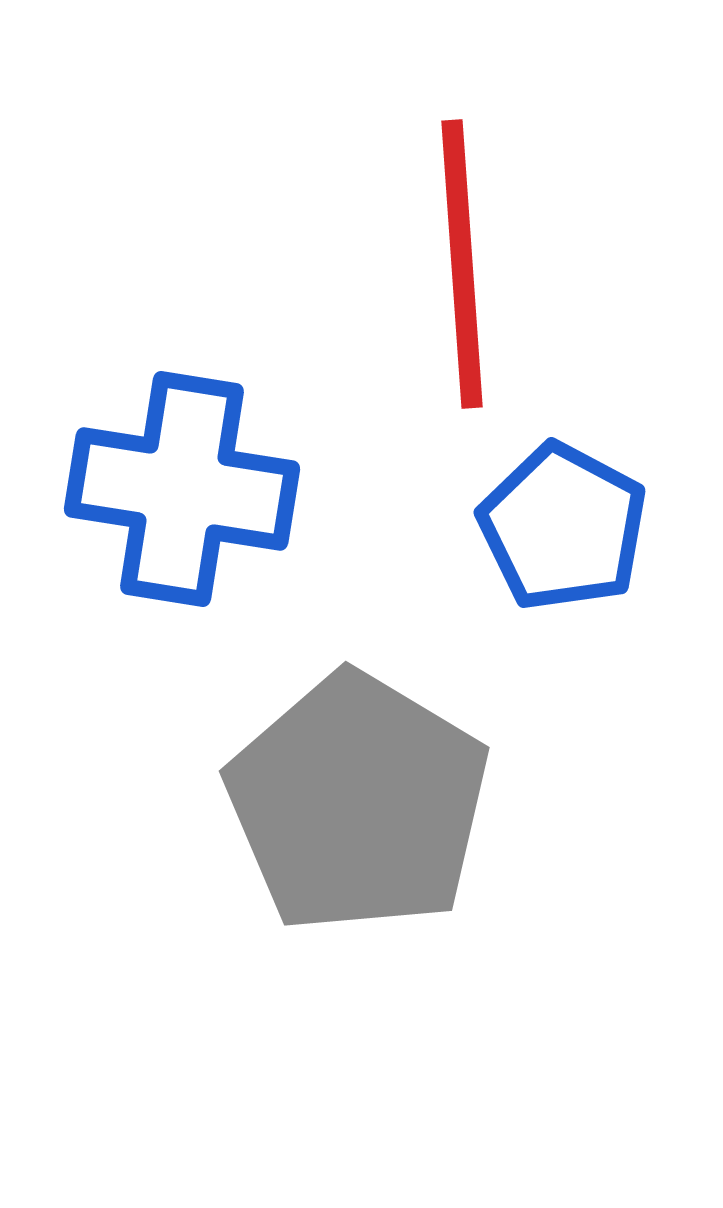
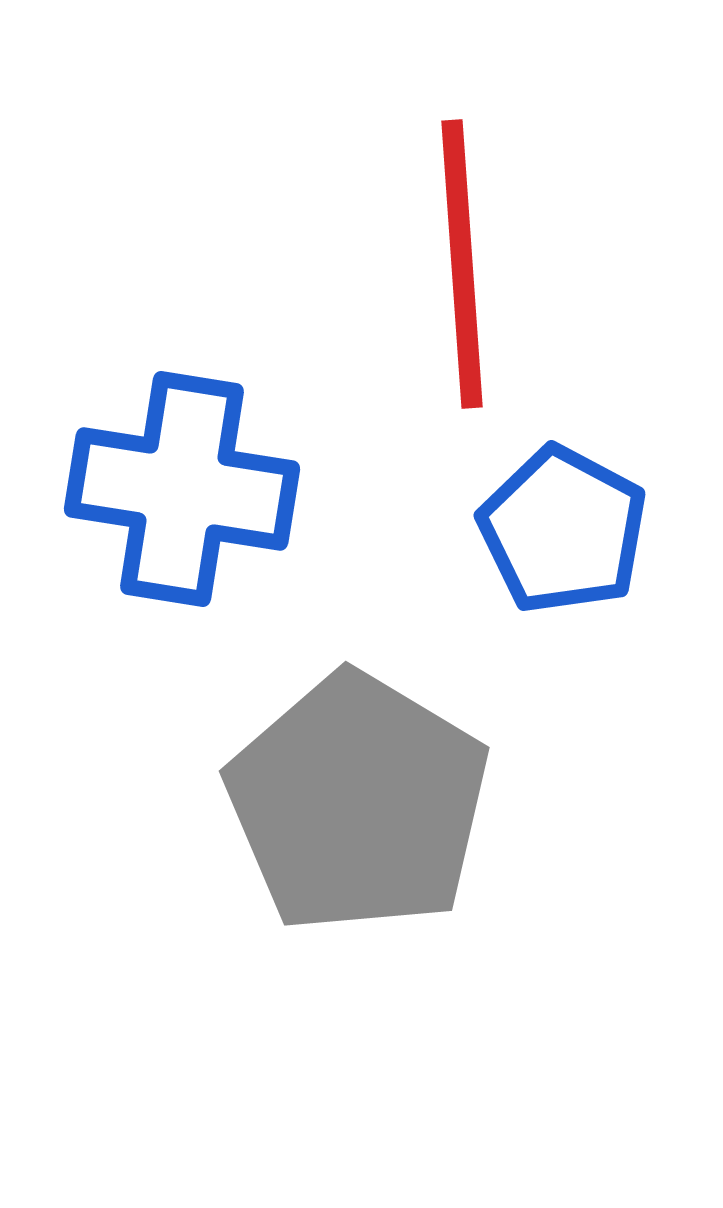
blue pentagon: moved 3 px down
